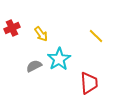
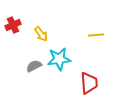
red cross: moved 1 px right, 3 px up
yellow line: moved 1 px up; rotated 49 degrees counterclockwise
cyan star: rotated 25 degrees clockwise
